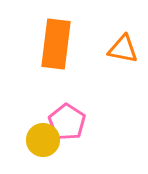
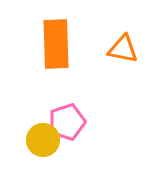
orange rectangle: rotated 9 degrees counterclockwise
pink pentagon: rotated 21 degrees clockwise
